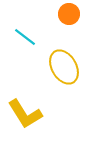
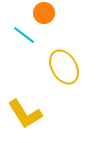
orange circle: moved 25 px left, 1 px up
cyan line: moved 1 px left, 2 px up
